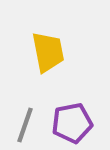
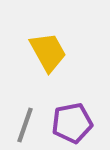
yellow trapezoid: rotated 18 degrees counterclockwise
